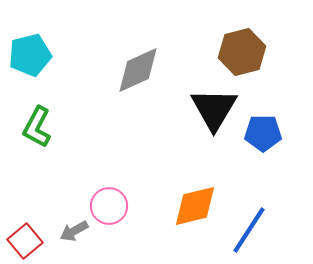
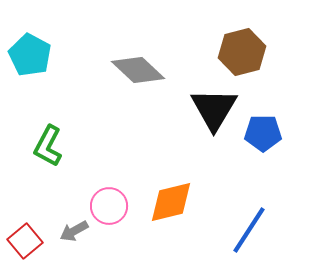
cyan pentagon: rotated 30 degrees counterclockwise
gray diamond: rotated 68 degrees clockwise
green L-shape: moved 11 px right, 19 px down
orange diamond: moved 24 px left, 4 px up
